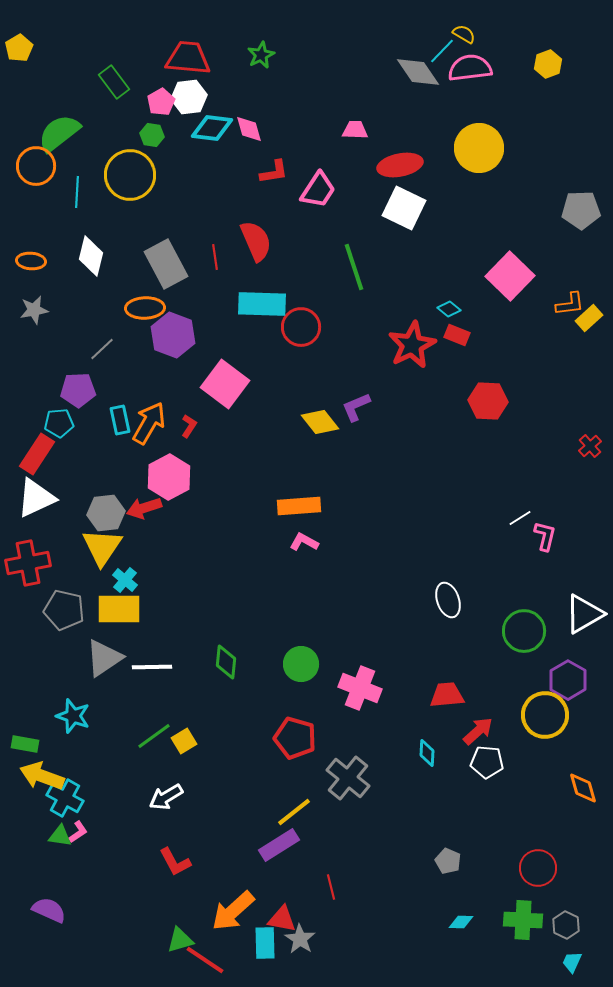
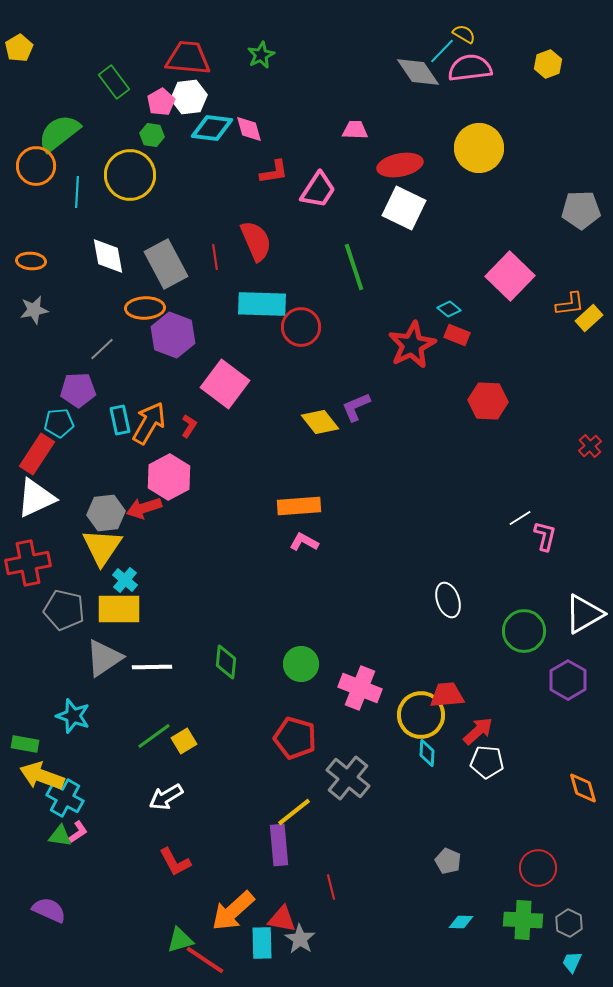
white diamond at (91, 256): moved 17 px right; rotated 24 degrees counterclockwise
yellow circle at (545, 715): moved 124 px left
purple rectangle at (279, 845): rotated 63 degrees counterclockwise
gray hexagon at (566, 925): moved 3 px right, 2 px up
cyan rectangle at (265, 943): moved 3 px left
